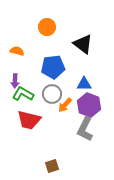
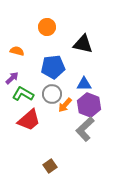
black triangle: rotated 25 degrees counterclockwise
purple arrow: moved 3 px left, 3 px up; rotated 136 degrees counterclockwise
red trapezoid: rotated 55 degrees counterclockwise
gray L-shape: rotated 20 degrees clockwise
brown square: moved 2 px left; rotated 16 degrees counterclockwise
